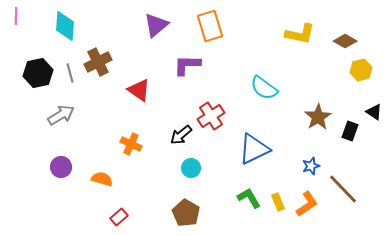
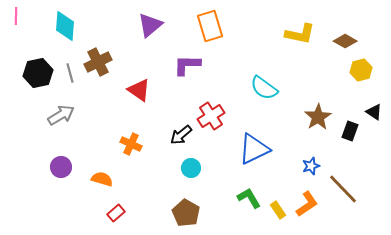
purple triangle: moved 6 px left
yellow rectangle: moved 8 px down; rotated 12 degrees counterclockwise
red rectangle: moved 3 px left, 4 px up
